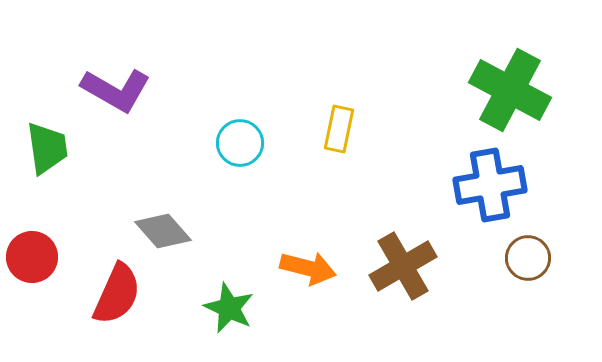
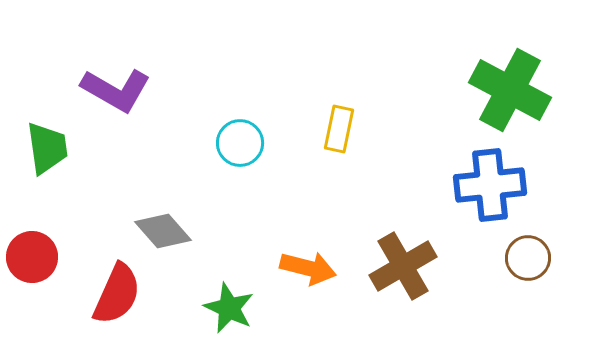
blue cross: rotated 4 degrees clockwise
